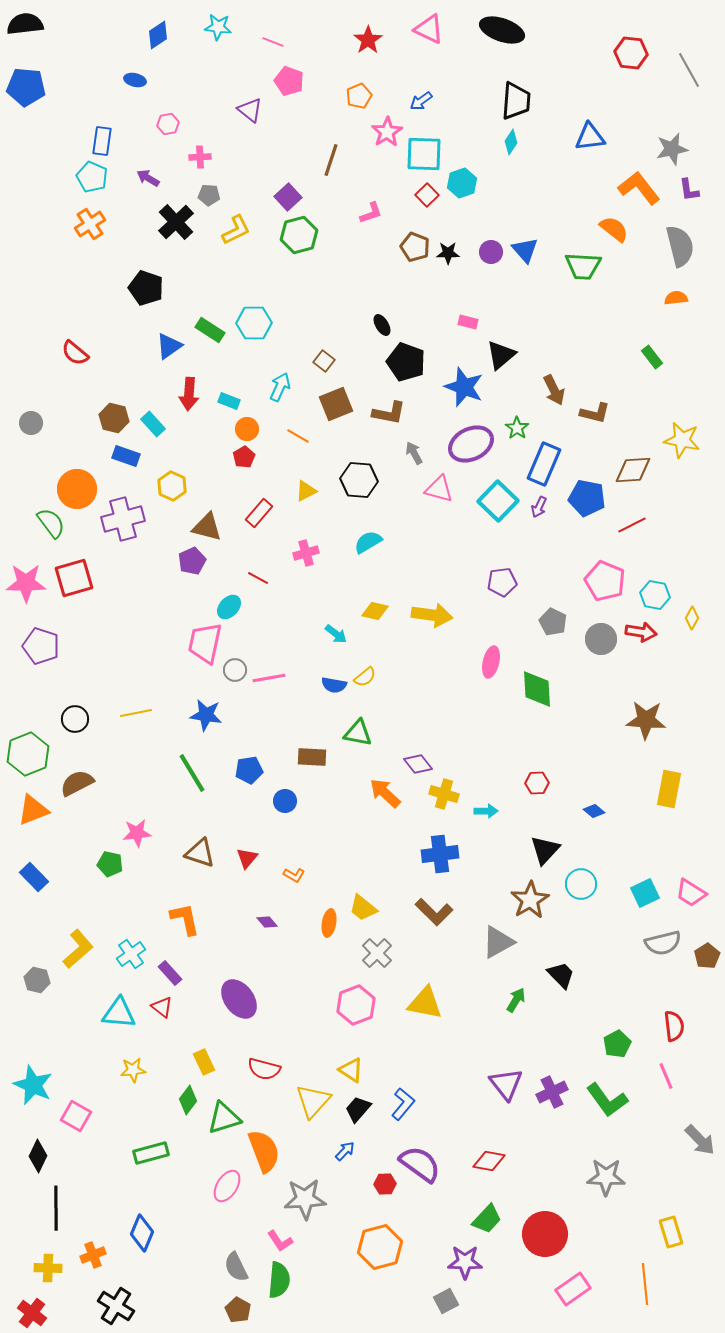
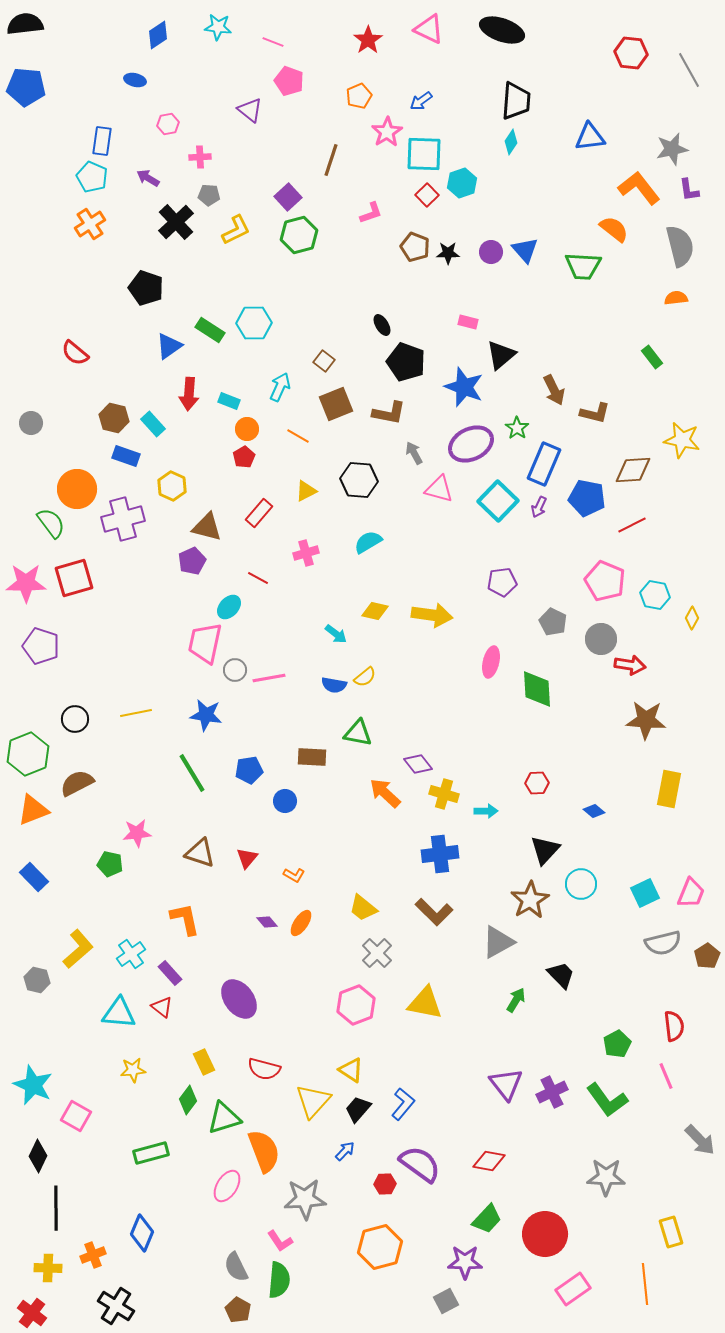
red arrow at (641, 632): moved 11 px left, 33 px down
pink trapezoid at (691, 893): rotated 100 degrees counterclockwise
orange ellipse at (329, 923): moved 28 px left; rotated 24 degrees clockwise
